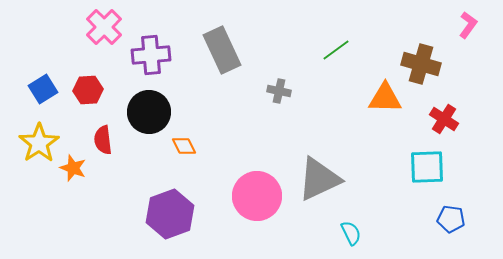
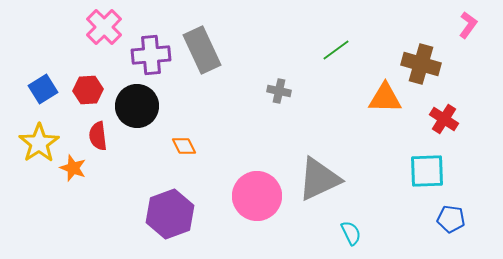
gray rectangle: moved 20 px left
black circle: moved 12 px left, 6 px up
red semicircle: moved 5 px left, 4 px up
cyan square: moved 4 px down
